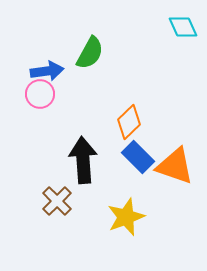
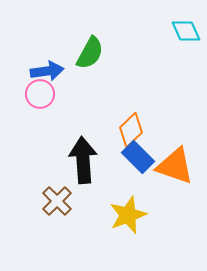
cyan diamond: moved 3 px right, 4 px down
orange diamond: moved 2 px right, 8 px down
yellow star: moved 2 px right, 2 px up
